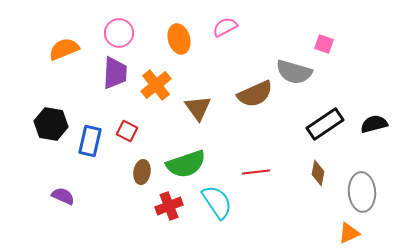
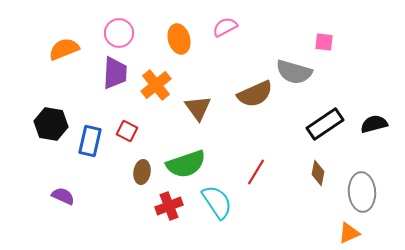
pink square: moved 2 px up; rotated 12 degrees counterclockwise
red line: rotated 52 degrees counterclockwise
